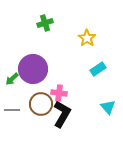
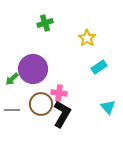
cyan rectangle: moved 1 px right, 2 px up
